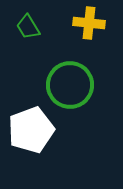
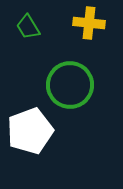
white pentagon: moved 1 px left, 1 px down
